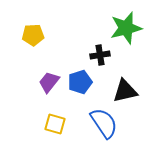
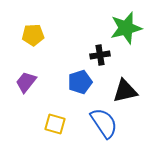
purple trapezoid: moved 23 px left
